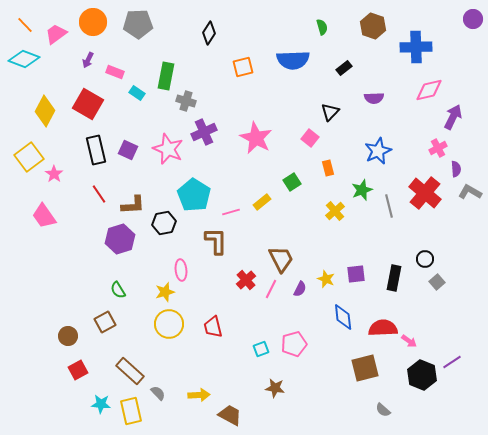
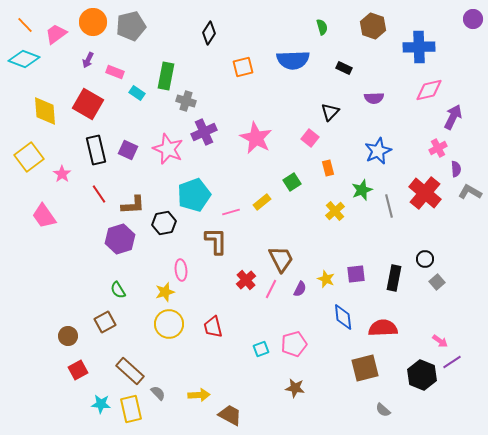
gray pentagon at (138, 24): moved 7 px left, 2 px down; rotated 12 degrees counterclockwise
blue cross at (416, 47): moved 3 px right
black rectangle at (344, 68): rotated 63 degrees clockwise
yellow diamond at (45, 111): rotated 32 degrees counterclockwise
pink star at (54, 174): moved 8 px right
cyan pentagon at (194, 195): rotated 20 degrees clockwise
pink arrow at (409, 341): moved 31 px right
brown star at (275, 388): moved 20 px right
yellow rectangle at (131, 411): moved 2 px up
